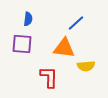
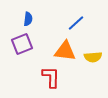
purple square: rotated 25 degrees counterclockwise
orange triangle: moved 1 px right, 3 px down
yellow semicircle: moved 7 px right, 9 px up
red L-shape: moved 2 px right
